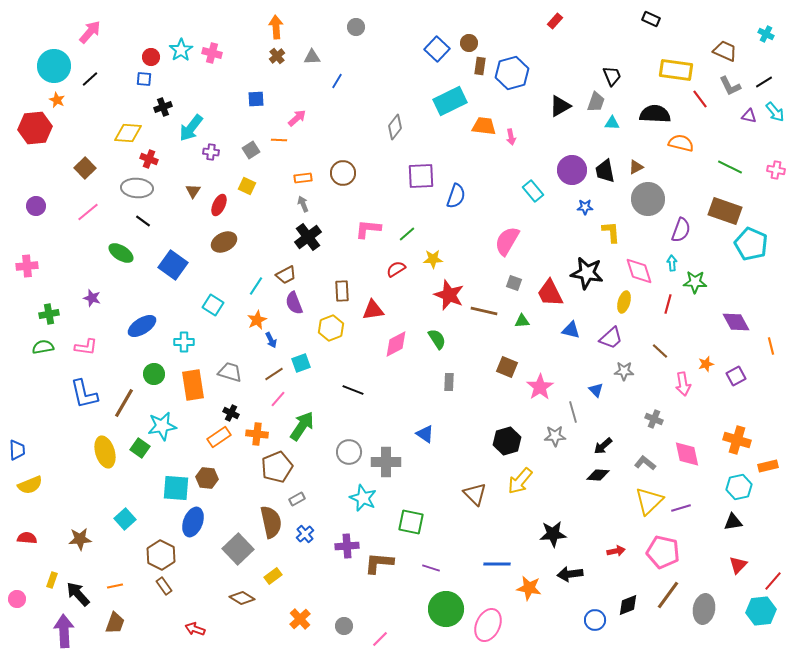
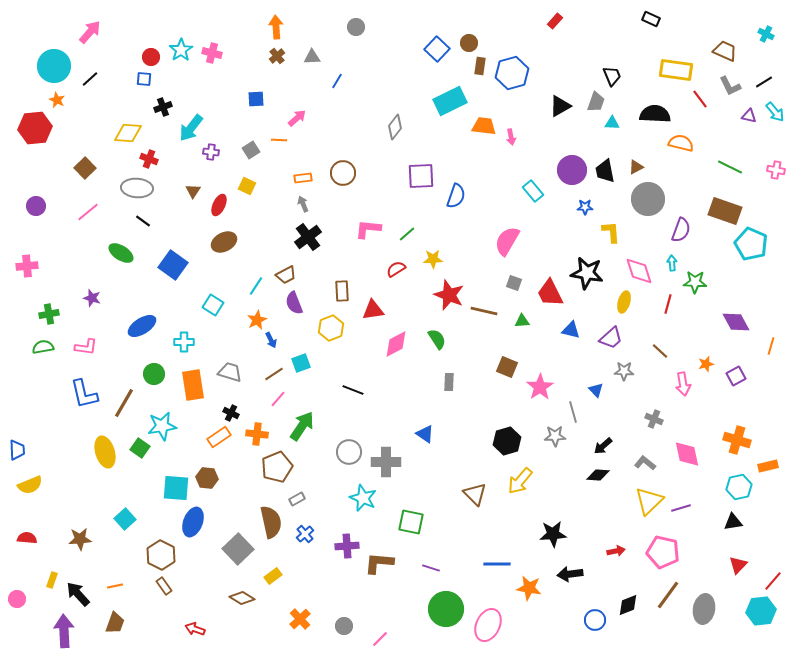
orange line at (771, 346): rotated 30 degrees clockwise
